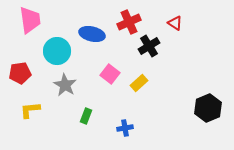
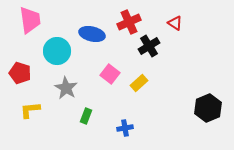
red pentagon: rotated 25 degrees clockwise
gray star: moved 1 px right, 3 px down
